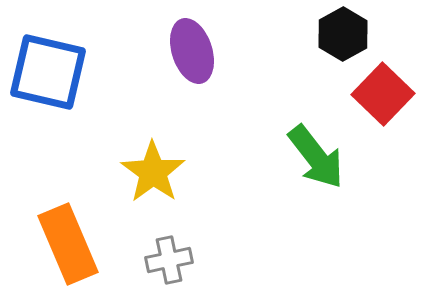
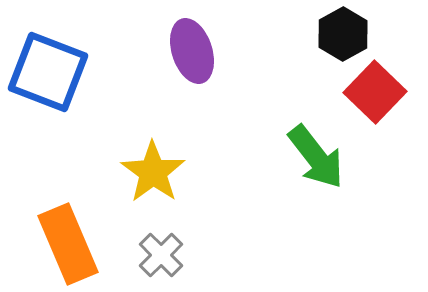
blue square: rotated 8 degrees clockwise
red square: moved 8 px left, 2 px up
gray cross: moved 8 px left, 5 px up; rotated 33 degrees counterclockwise
